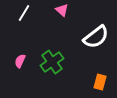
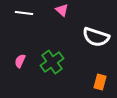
white line: rotated 66 degrees clockwise
white semicircle: rotated 56 degrees clockwise
